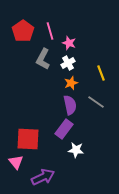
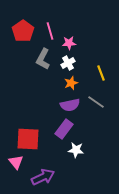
pink star: rotated 24 degrees counterclockwise
purple semicircle: rotated 90 degrees clockwise
